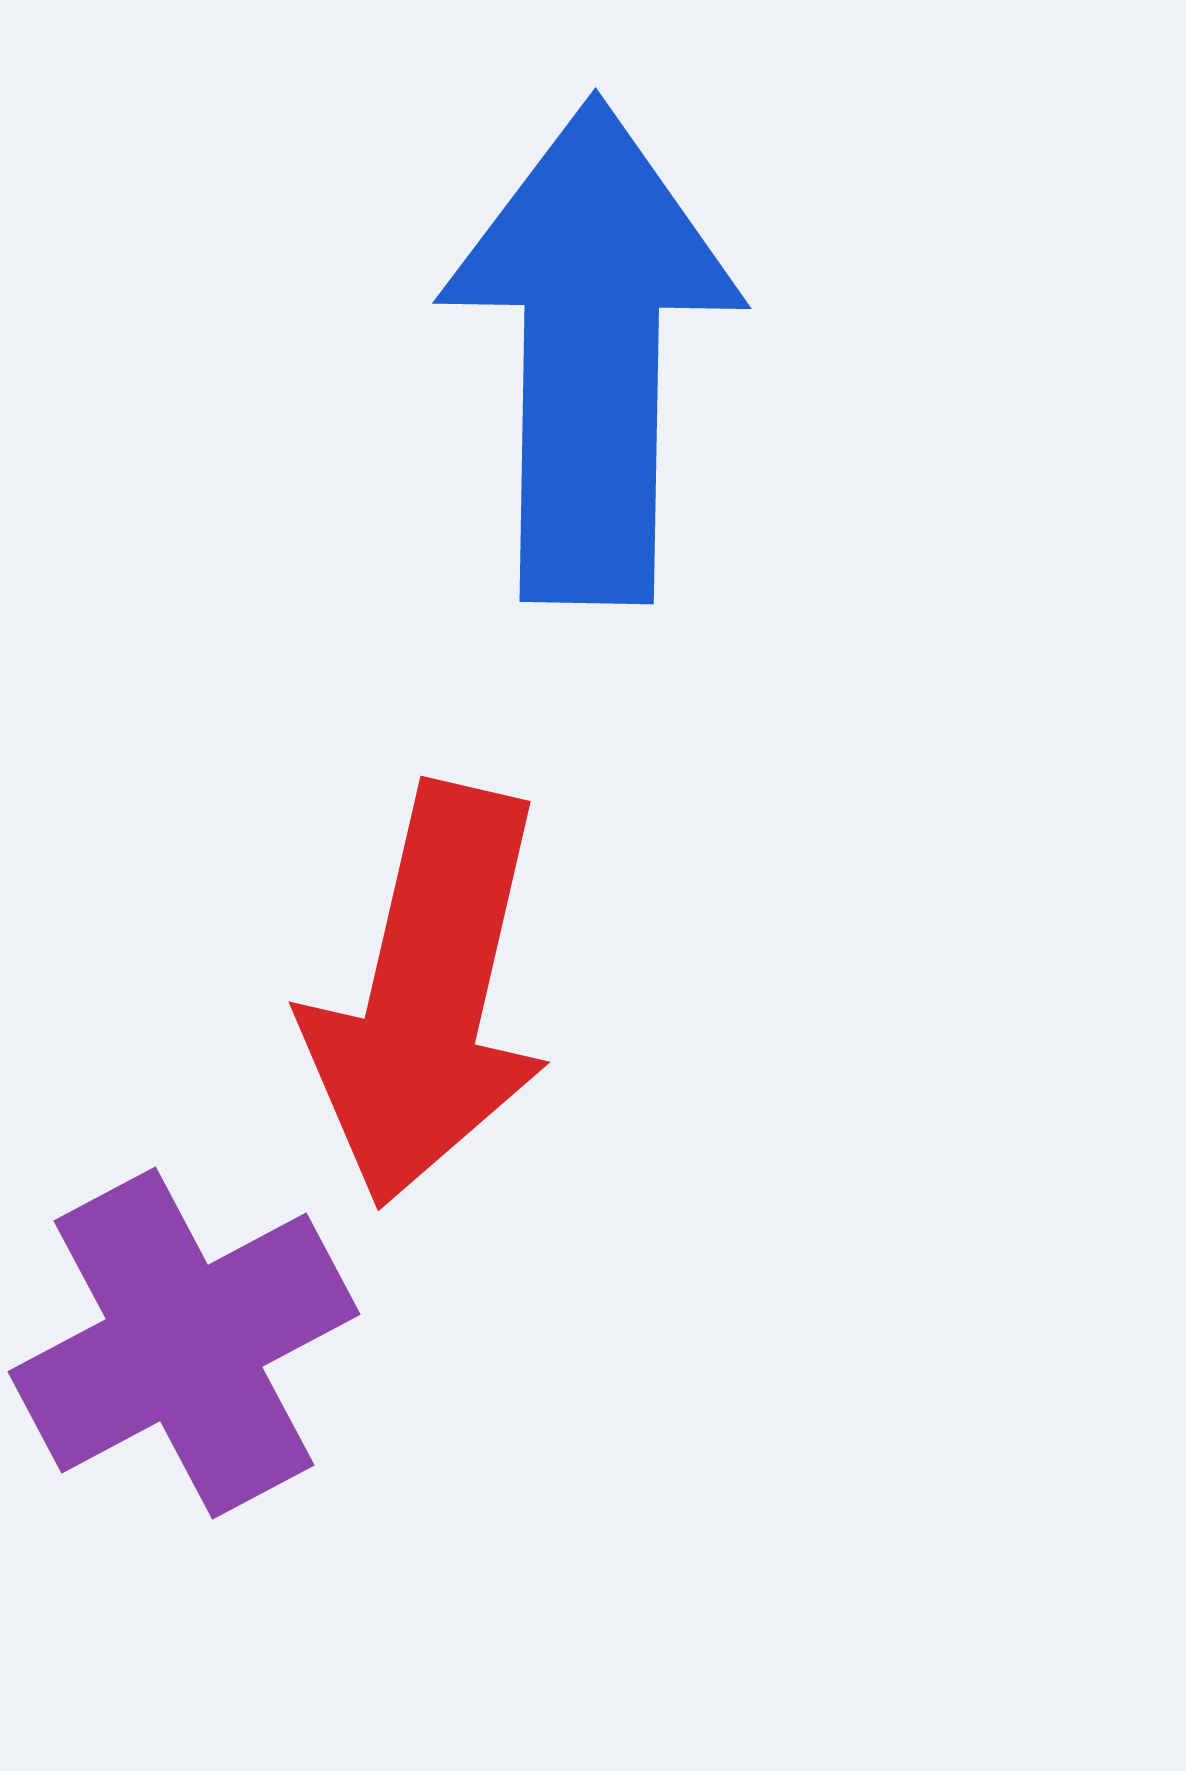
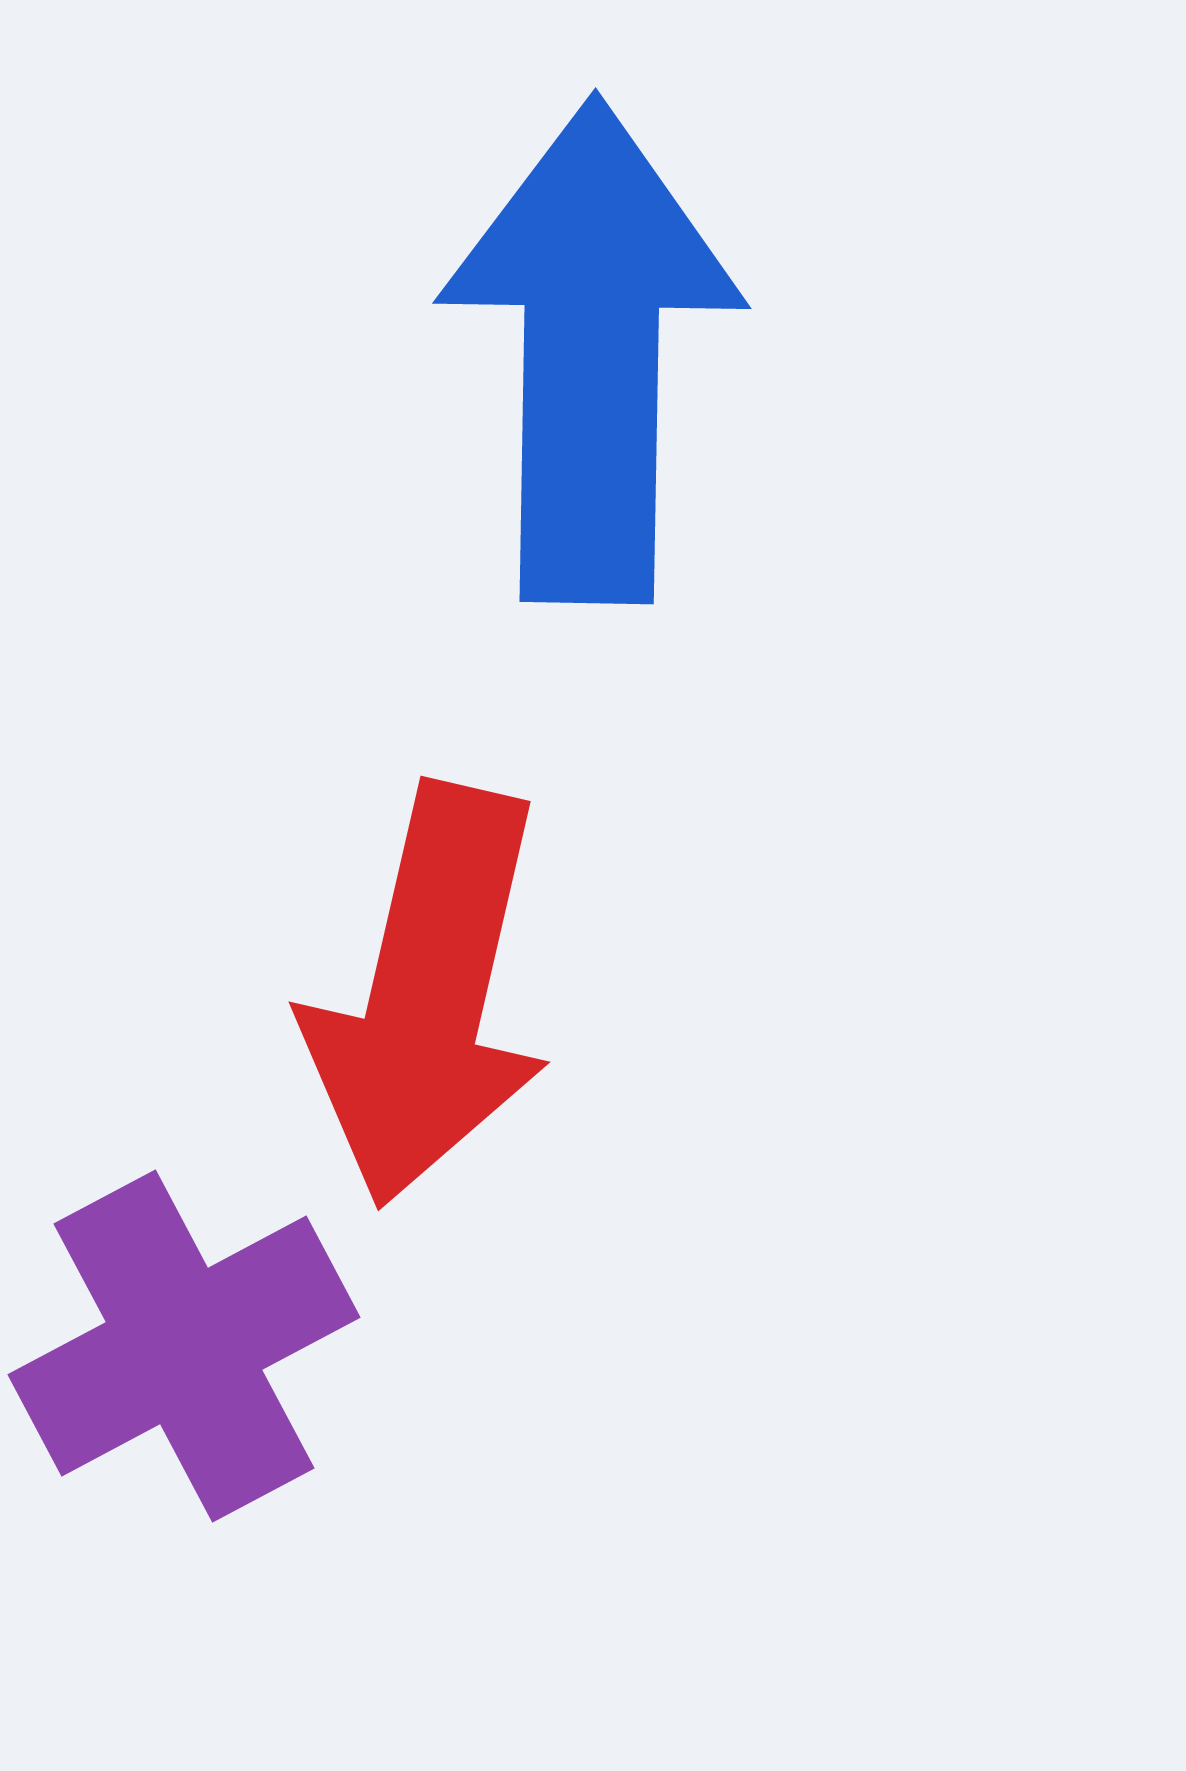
purple cross: moved 3 px down
